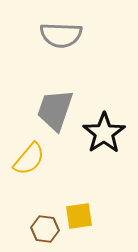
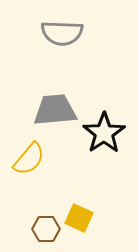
gray semicircle: moved 1 px right, 2 px up
gray trapezoid: rotated 66 degrees clockwise
yellow square: moved 2 px down; rotated 32 degrees clockwise
brown hexagon: moved 1 px right; rotated 8 degrees counterclockwise
